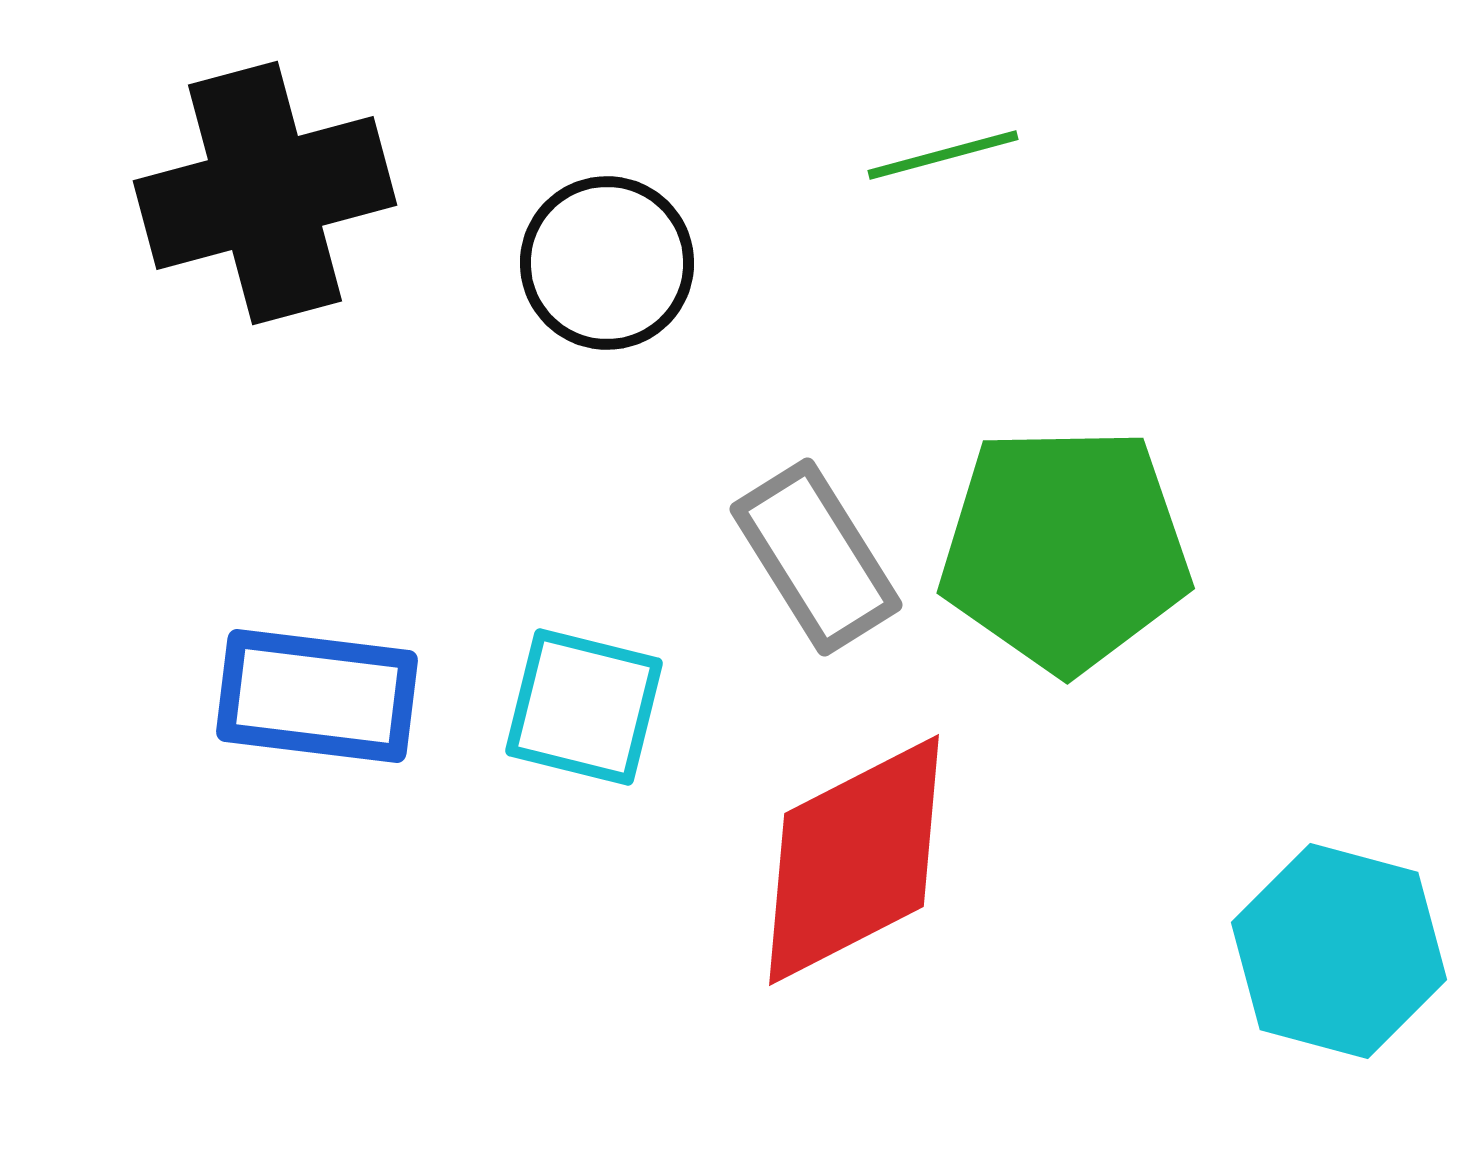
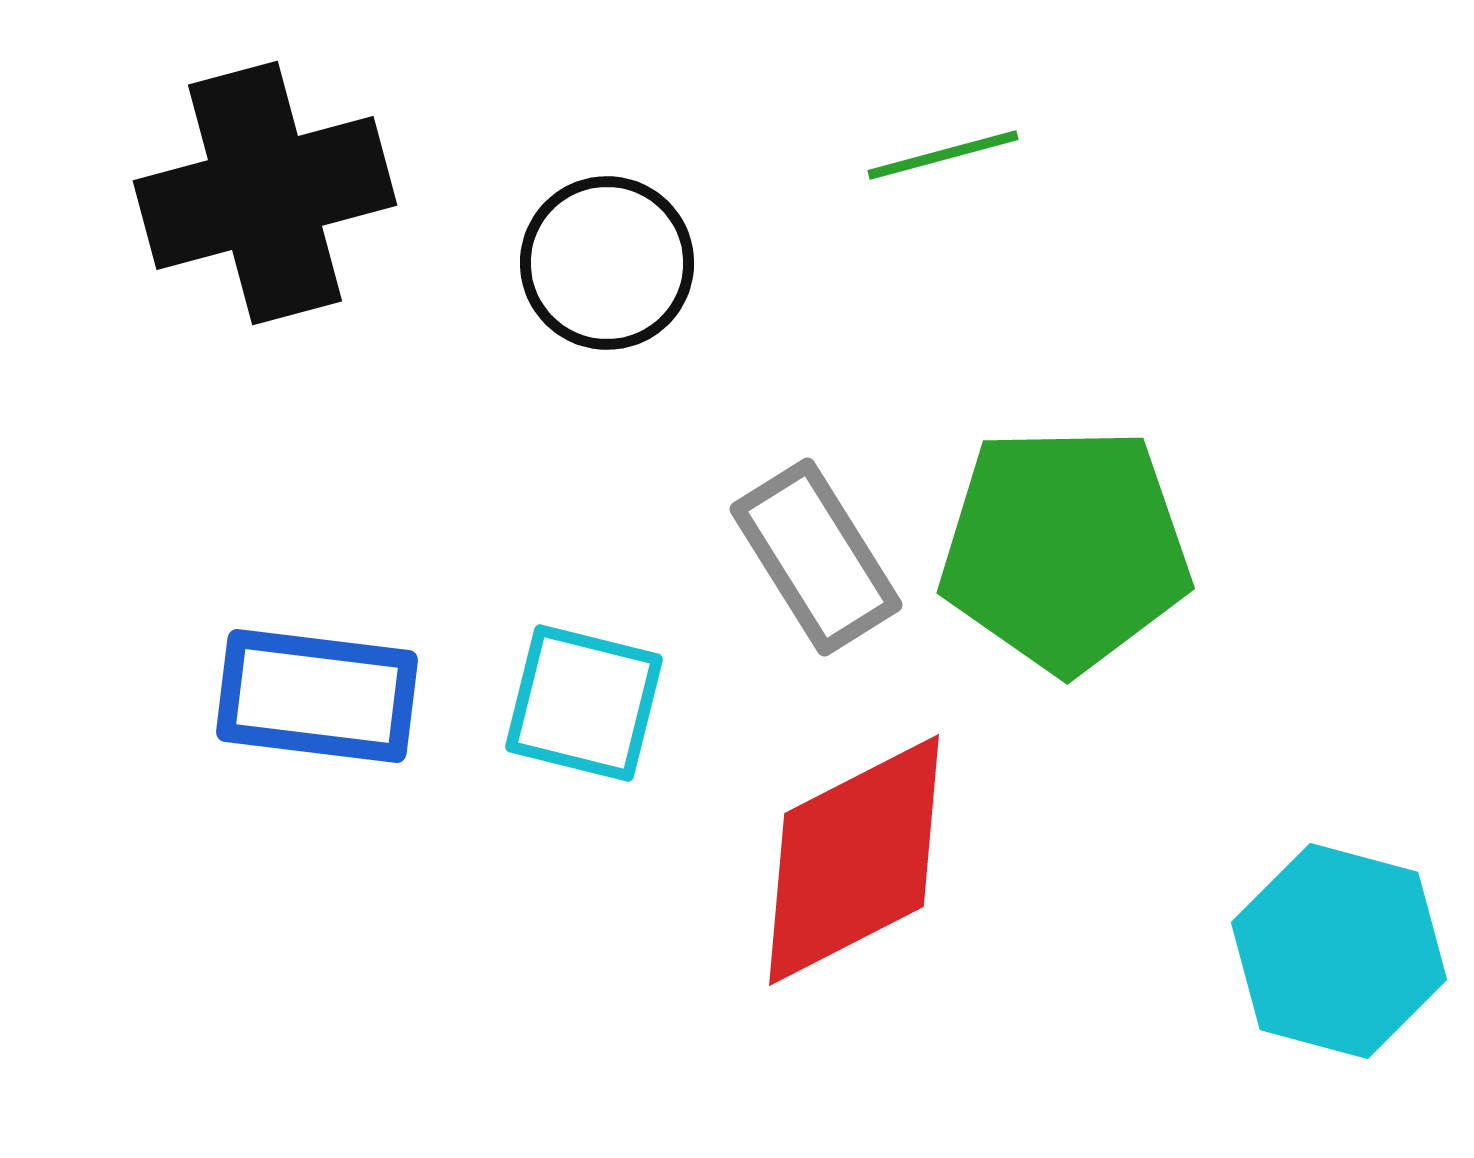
cyan square: moved 4 px up
